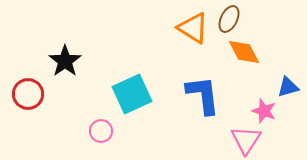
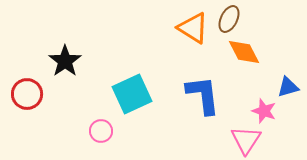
red circle: moved 1 px left
